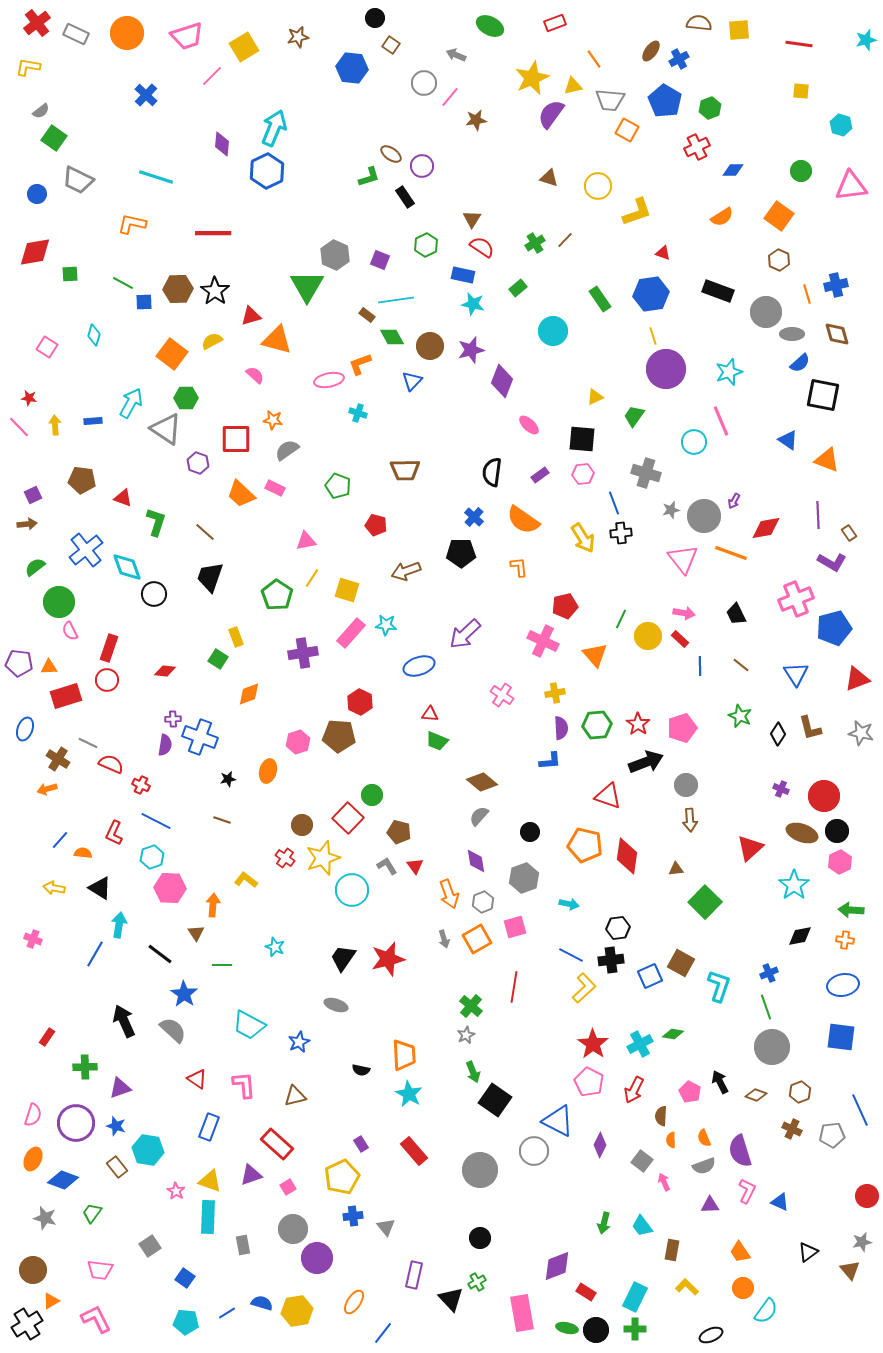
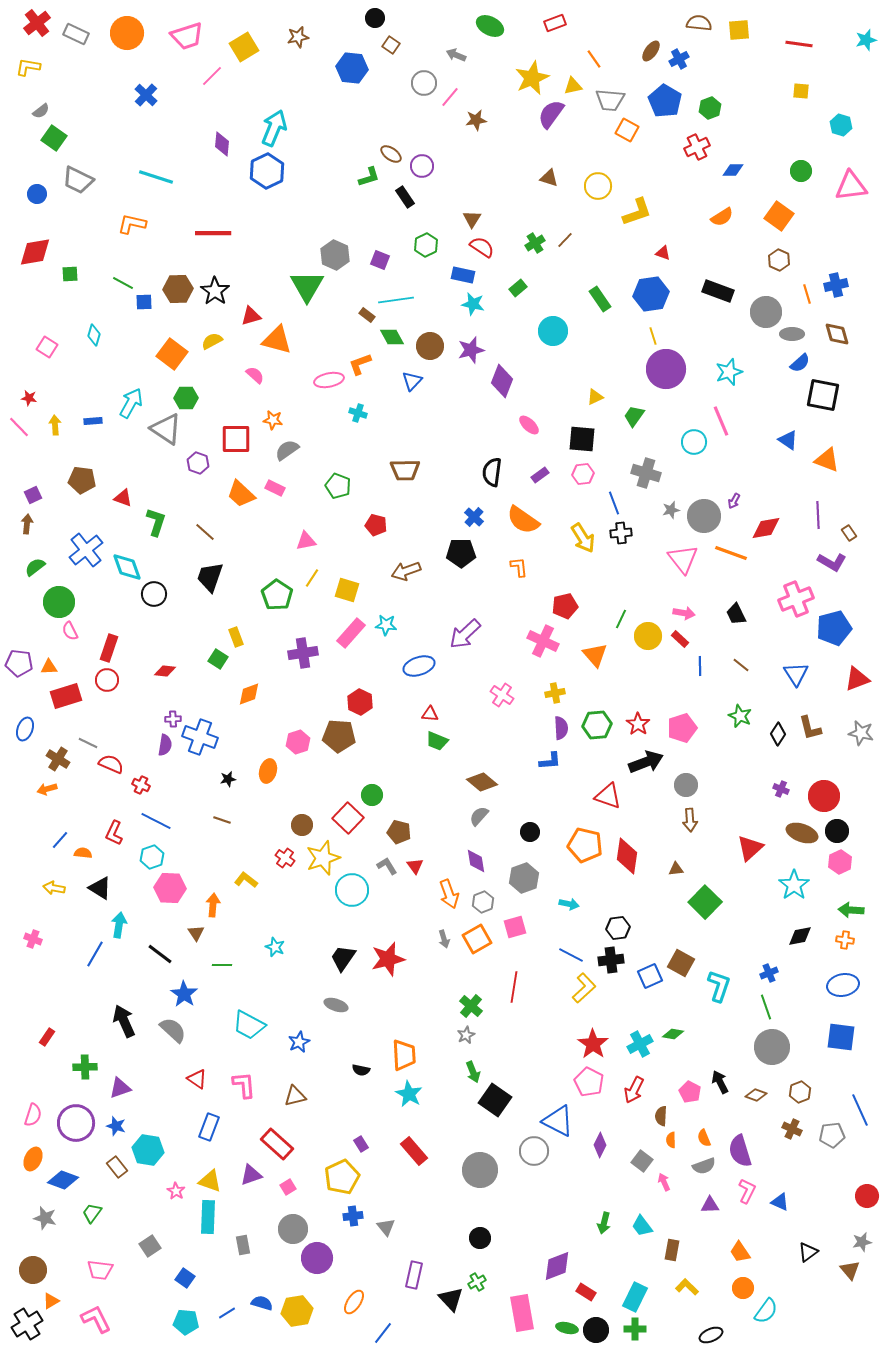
brown arrow at (27, 524): rotated 78 degrees counterclockwise
